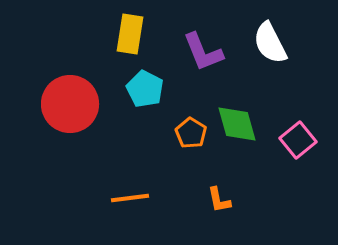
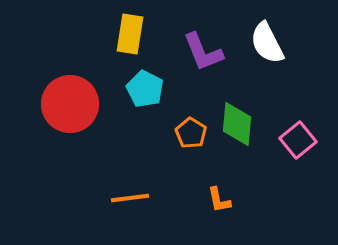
white semicircle: moved 3 px left
green diamond: rotated 21 degrees clockwise
